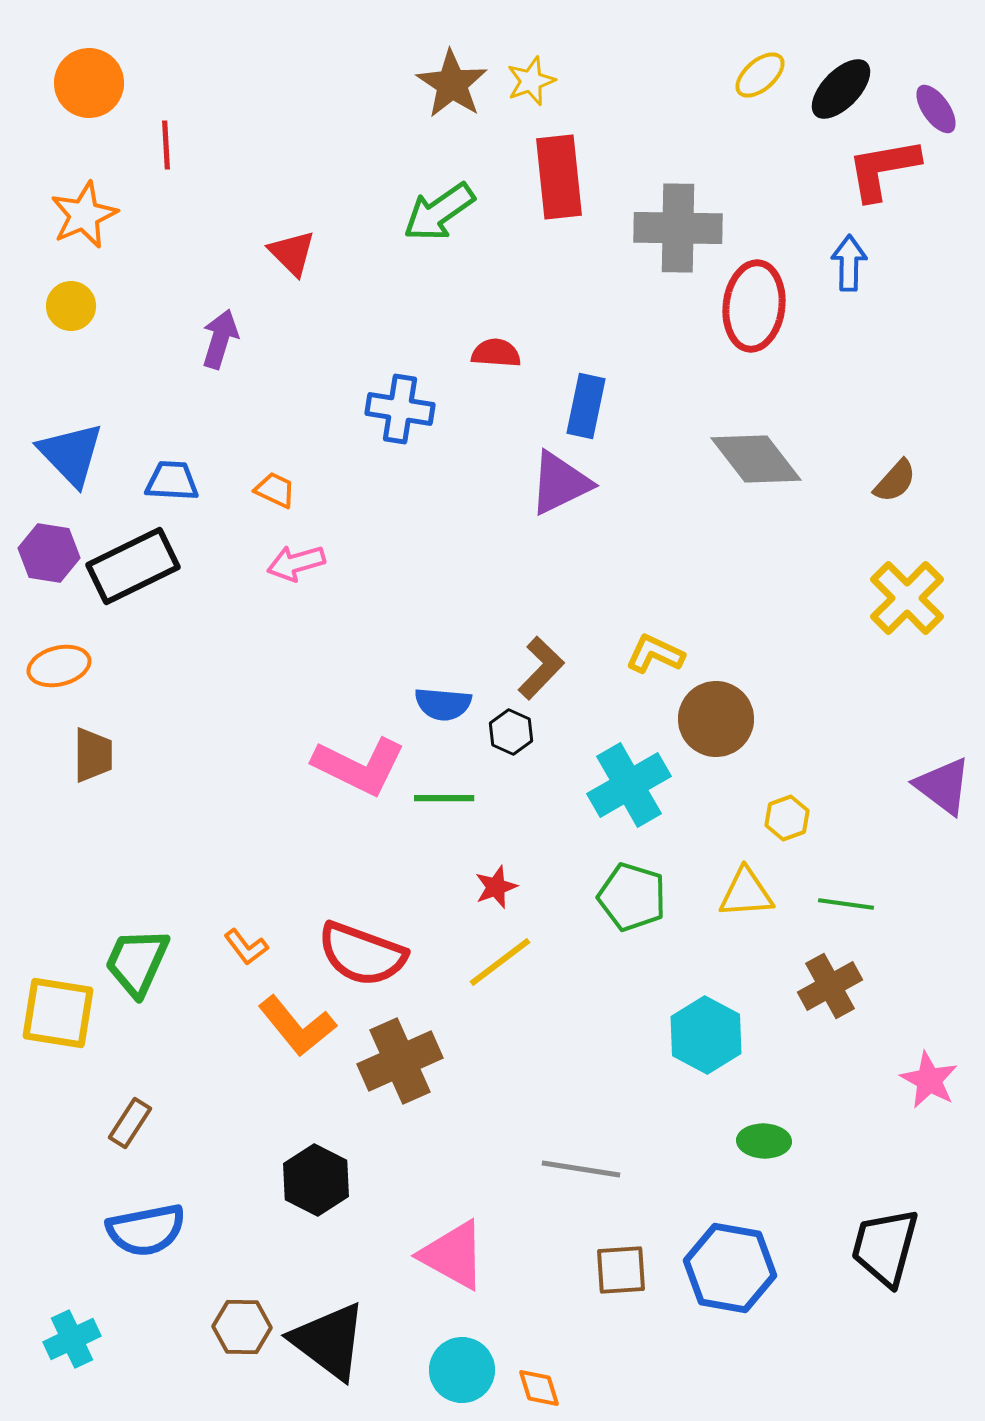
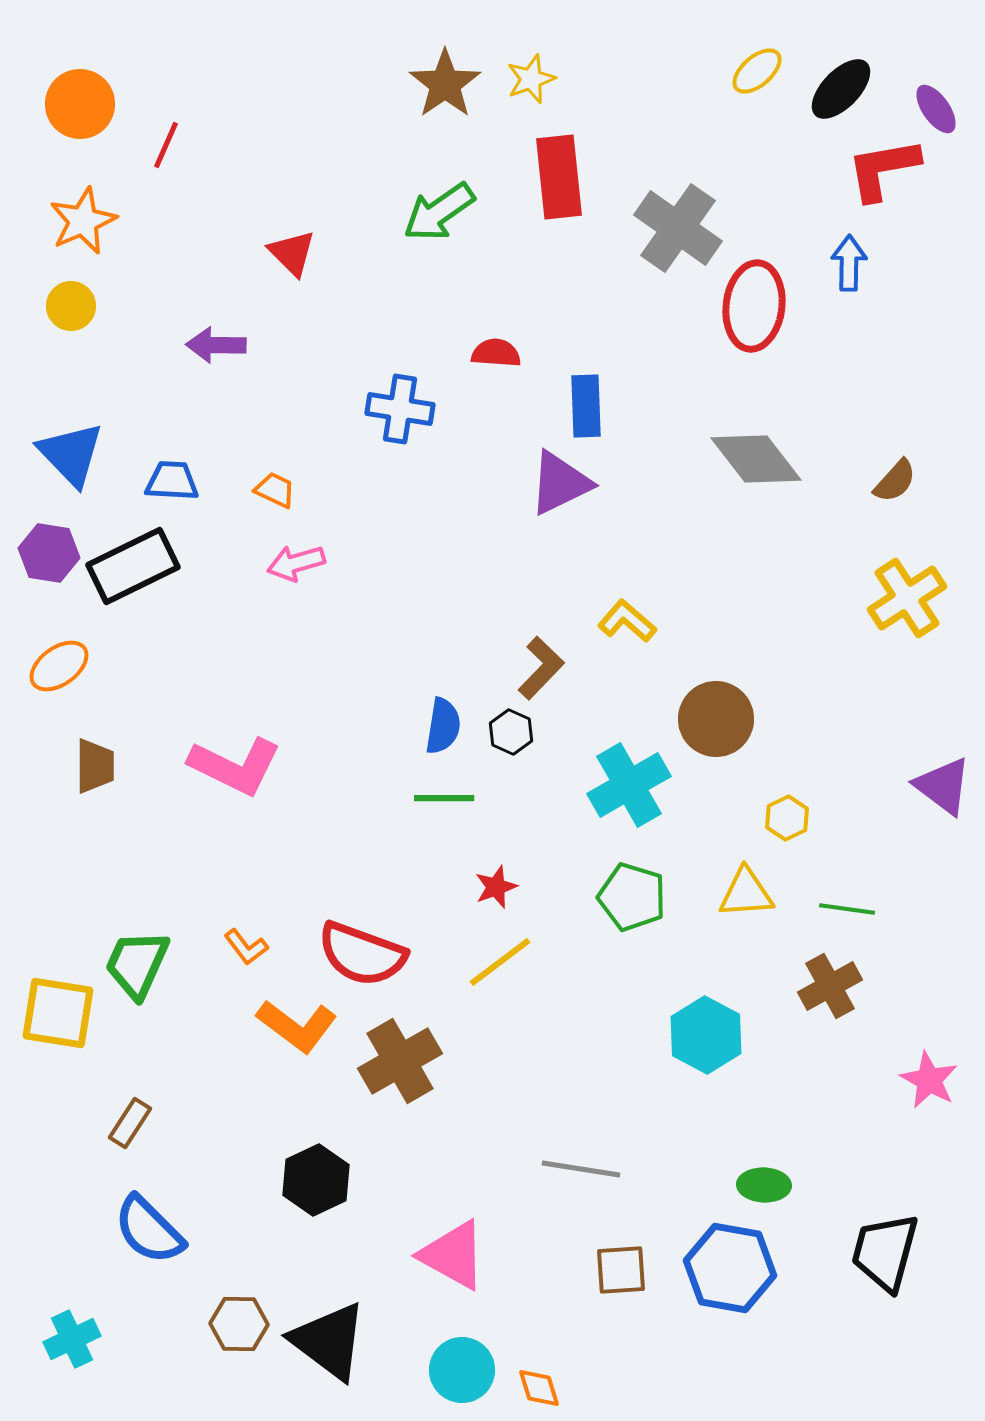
yellow ellipse at (760, 75): moved 3 px left, 4 px up
yellow star at (531, 81): moved 2 px up
orange circle at (89, 83): moved 9 px left, 21 px down
brown star at (452, 84): moved 7 px left; rotated 4 degrees clockwise
red line at (166, 145): rotated 27 degrees clockwise
orange star at (84, 215): moved 1 px left, 6 px down
gray cross at (678, 228): rotated 34 degrees clockwise
purple arrow at (220, 339): moved 4 px left, 6 px down; rotated 106 degrees counterclockwise
blue rectangle at (586, 406): rotated 14 degrees counterclockwise
yellow cross at (907, 598): rotated 12 degrees clockwise
yellow L-shape at (655, 654): moved 28 px left, 33 px up; rotated 16 degrees clockwise
orange ellipse at (59, 666): rotated 22 degrees counterclockwise
blue semicircle at (443, 704): moved 22 px down; rotated 86 degrees counterclockwise
brown trapezoid at (93, 755): moved 2 px right, 11 px down
pink L-shape at (359, 766): moved 124 px left
yellow hexagon at (787, 818): rotated 6 degrees counterclockwise
green line at (846, 904): moved 1 px right, 5 px down
green trapezoid at (137, 962): moved 2 px down
orange L-shape at (297, 1026): rotated 14 degrees counterclockwise
brown cross at (400, 1061): rotated 6 degrees counterclockwise
green ellipse at (764, 1141): moved 44 px down
black hexagon at (316, 1180): rotated 8 degrees clockwise
blue semicircle at (146, 1230): moved 3 px right; rotated 56 degrees clockwise
black trapezoid at (885, 1247): moved 5 px down
brown hexagon at (242, 1327): moved 3 px left, 3 px up
